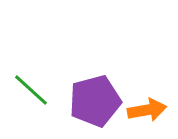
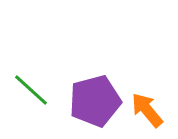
orange arrow: rotated 120 degrees counterclockwise
